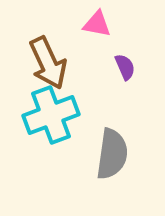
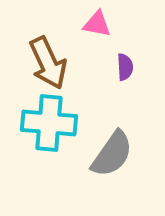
purple semicircle: rotated 20 degrees clockwise
cyan cross: moved 2 px left, 8 px down; rotated 26 degrees clockwise
gray semicircle: rotated 27 degrees clockwise
